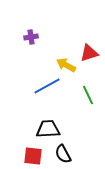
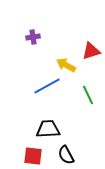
purple cross: moved 2 px right
red triangle: moved 2 px right, 2 px up
black semicircle: moved 3 px right, 1 px down
